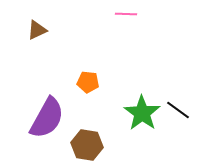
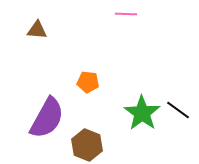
brown triangle: rotated 30 degrees clockwise
brown hexagon: rotated 12 degrees clockwise
